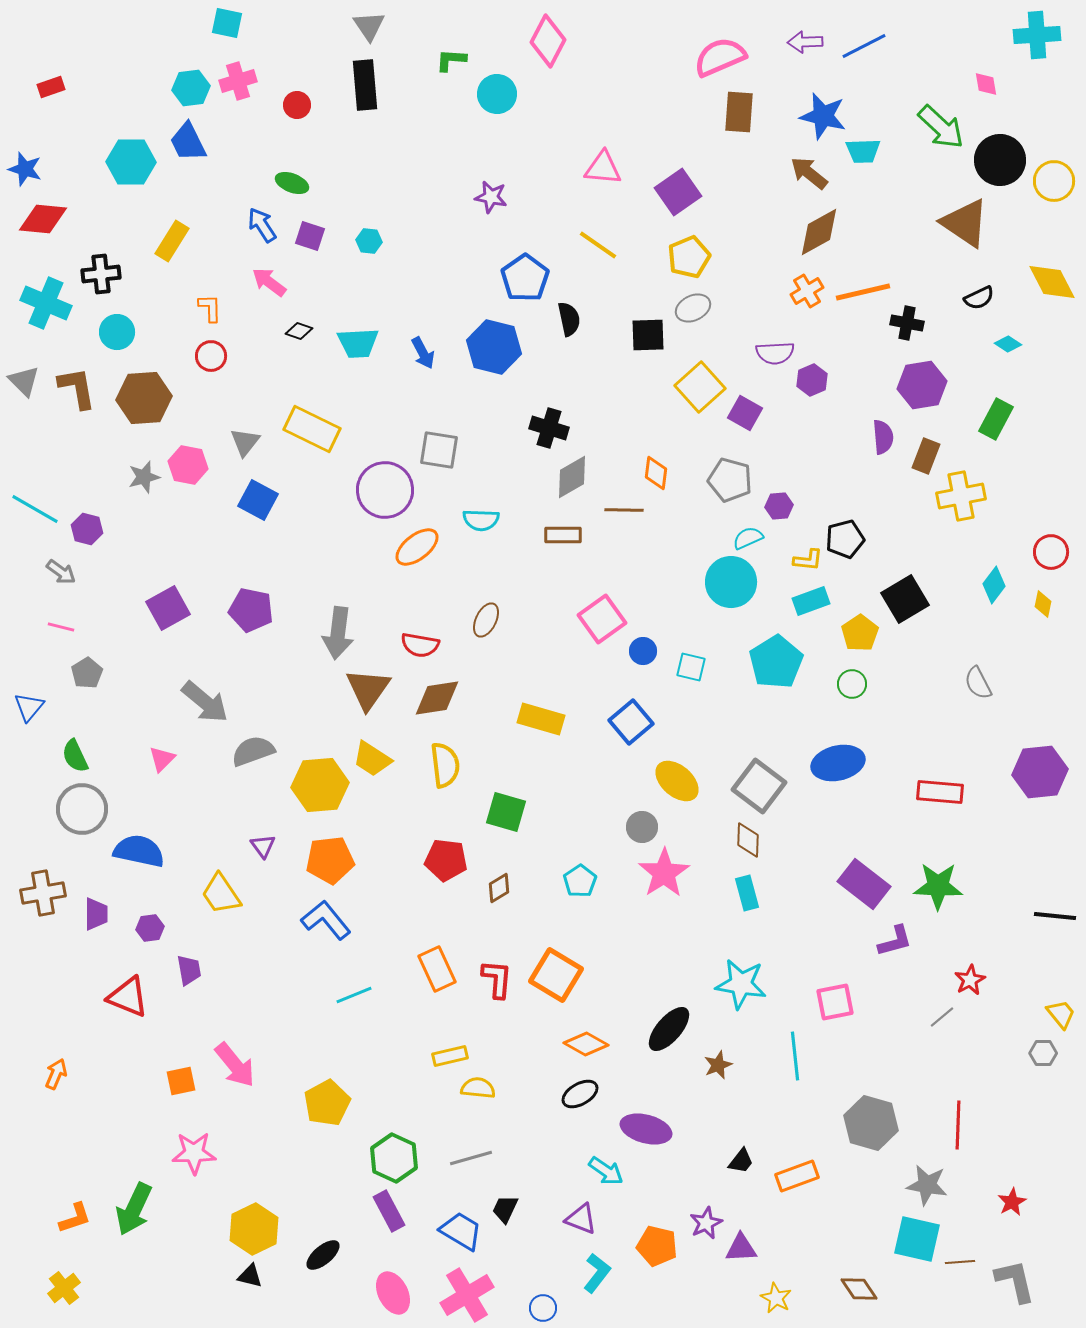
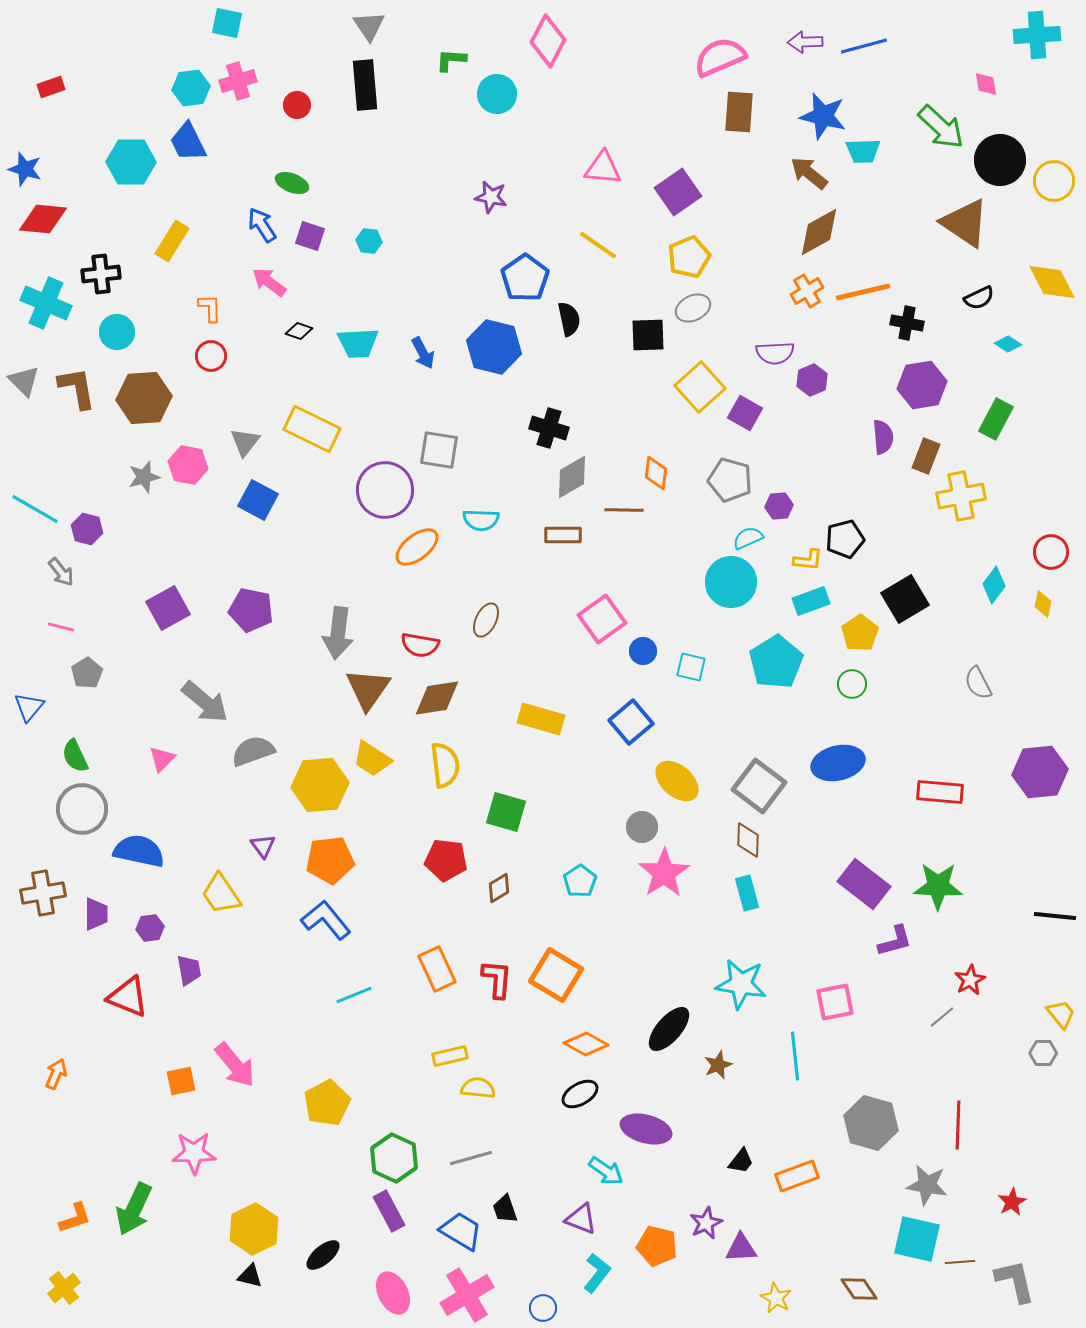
blue line at (864, 46): rotated 12 degrees clockwise
gray arrow at (61, 572): rotated 16 degrees clockwise
black trapezoid at (505, 1209): rotated 44 degrees counterclockwise
